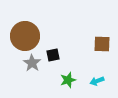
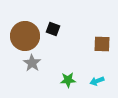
black square: moved 26 px up; rotated 32 degrees clockwise
green star: rotated 14 degrees clockwise
